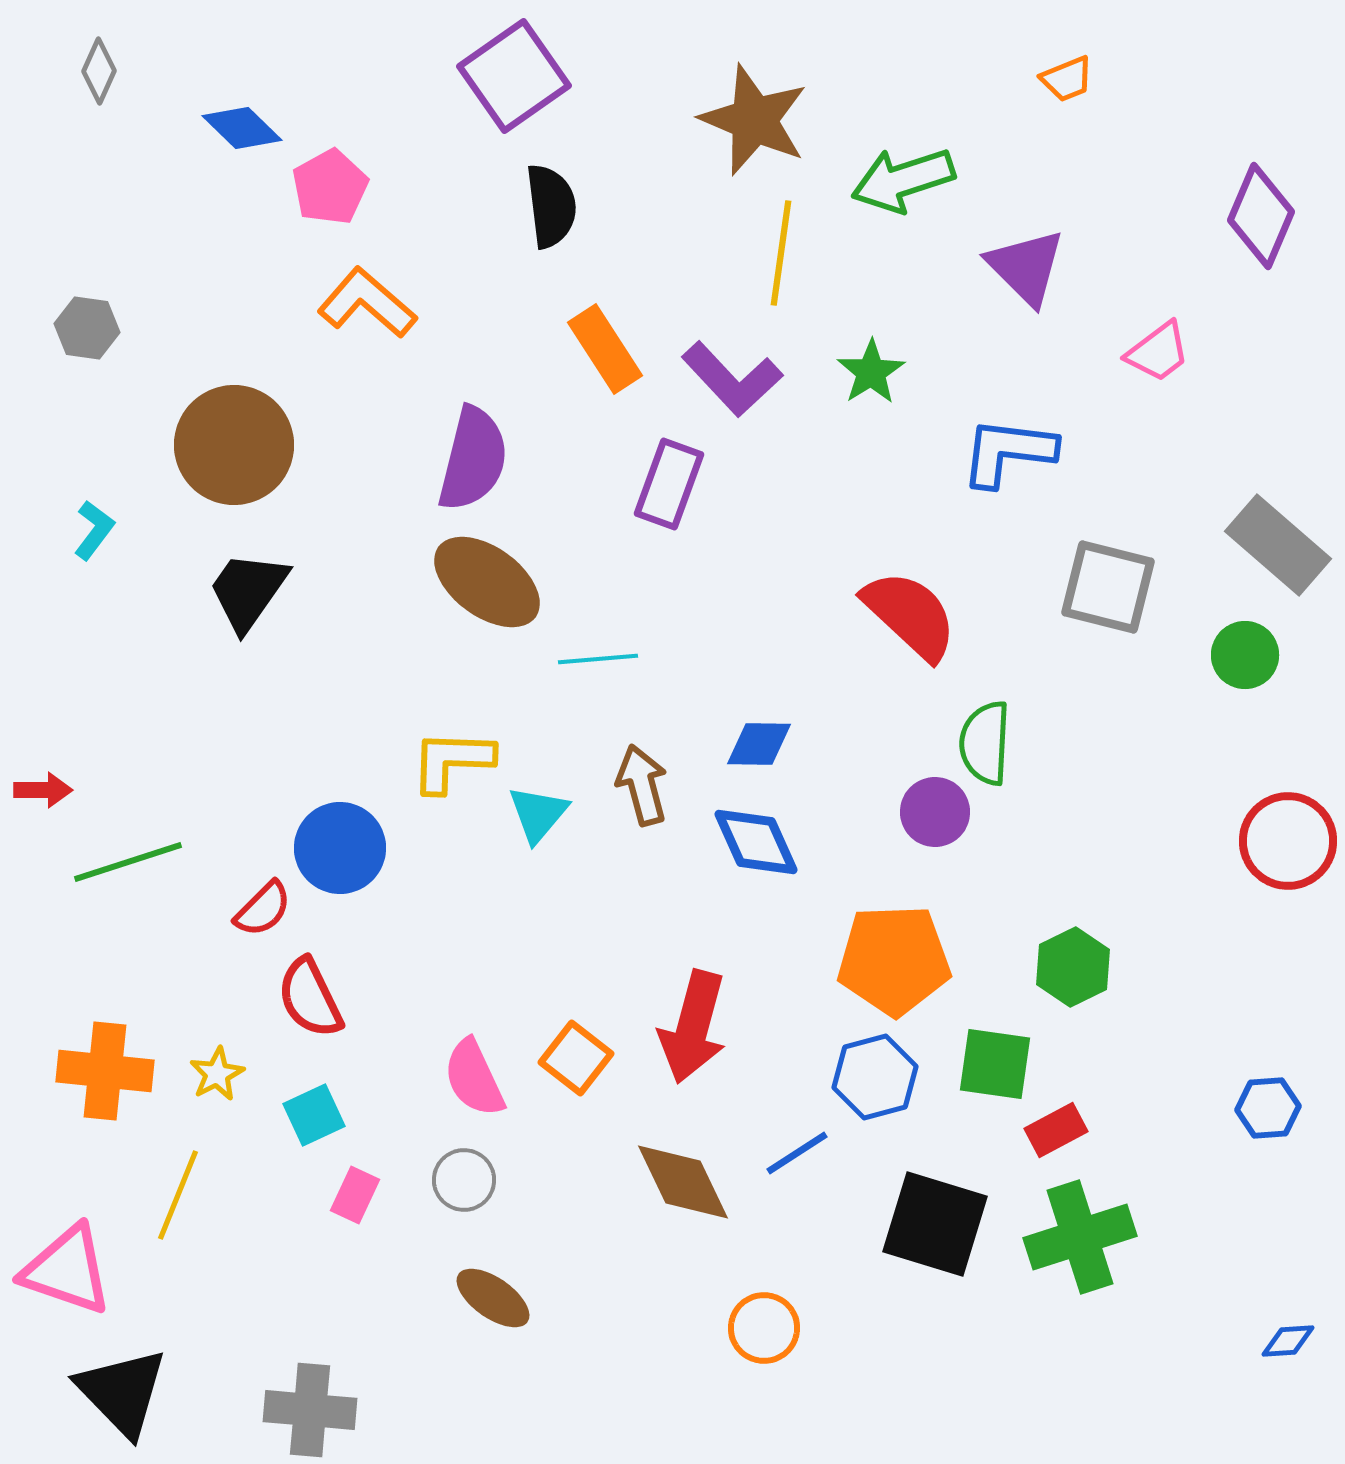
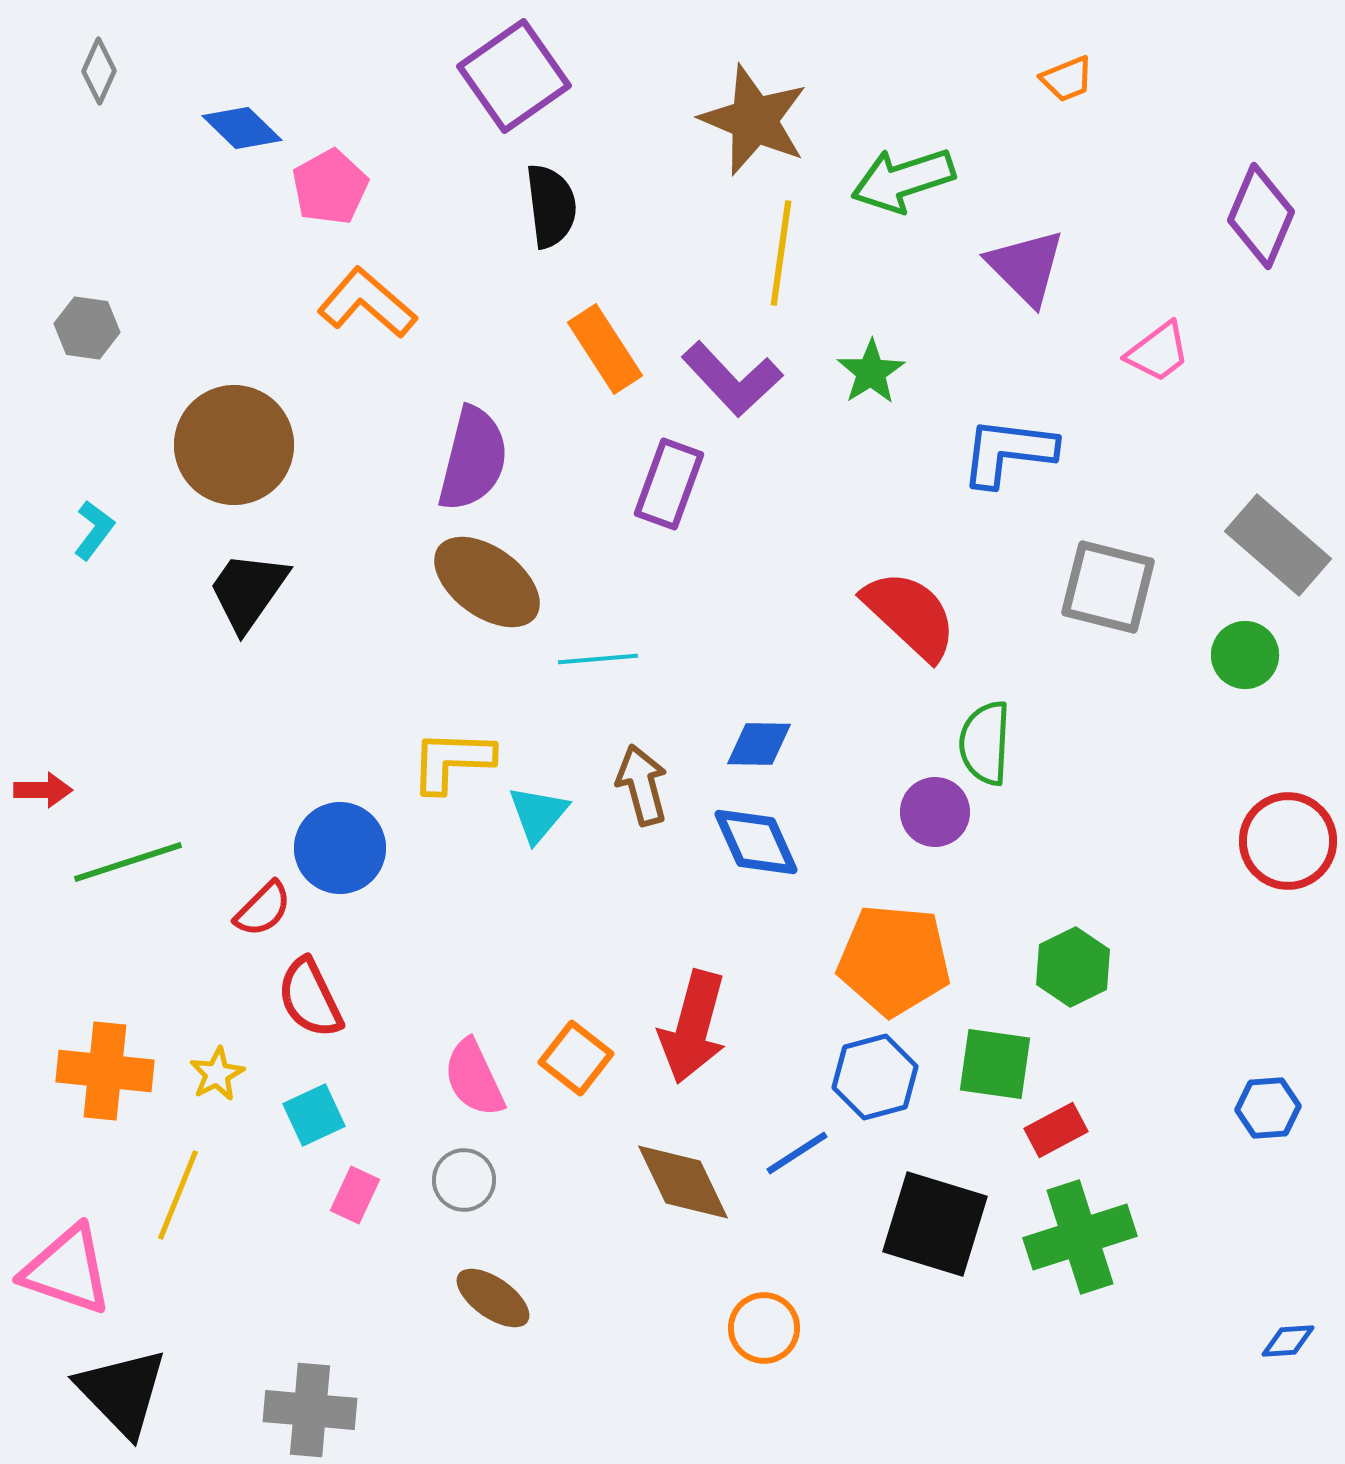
orange pentagon at (894, 960): rotated 7 degrees clockwise
